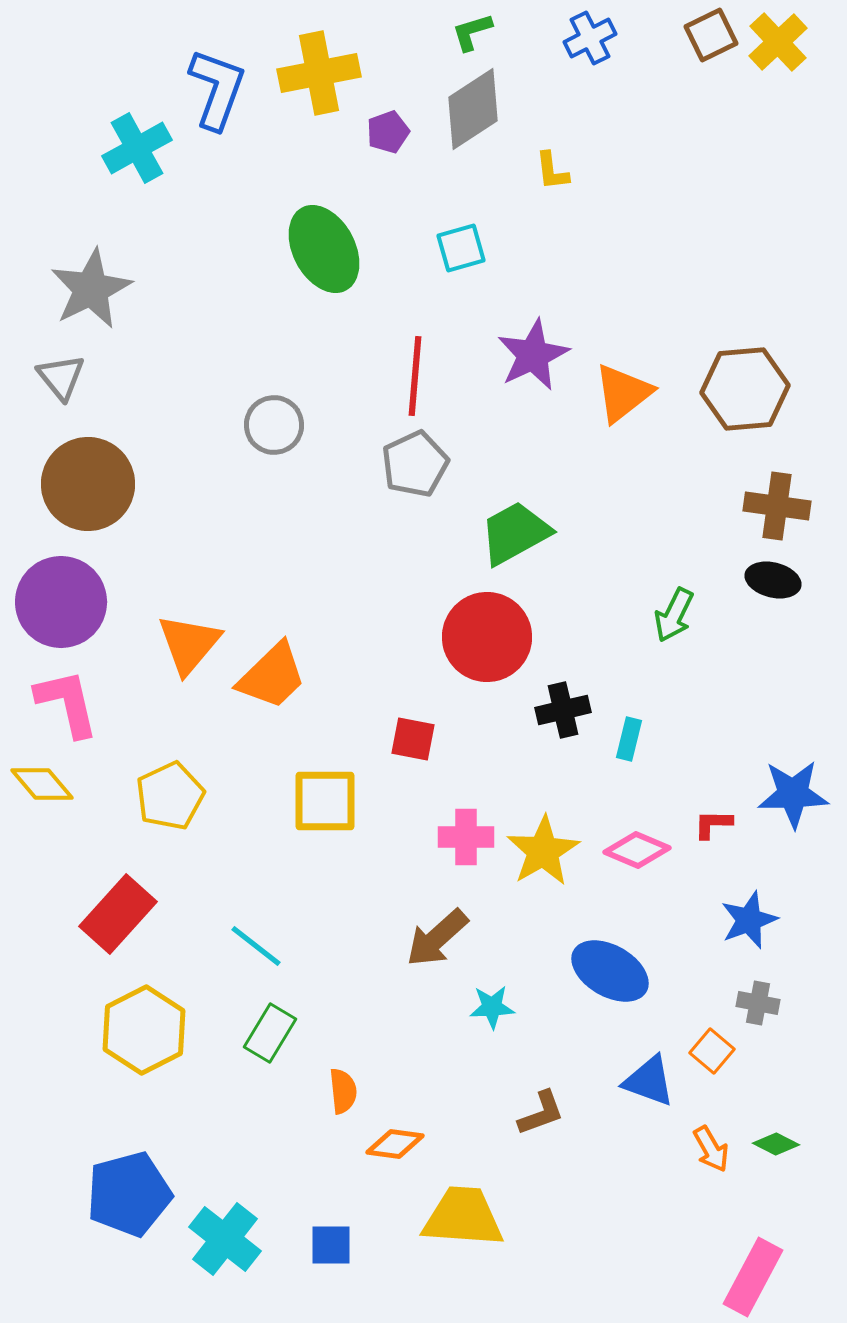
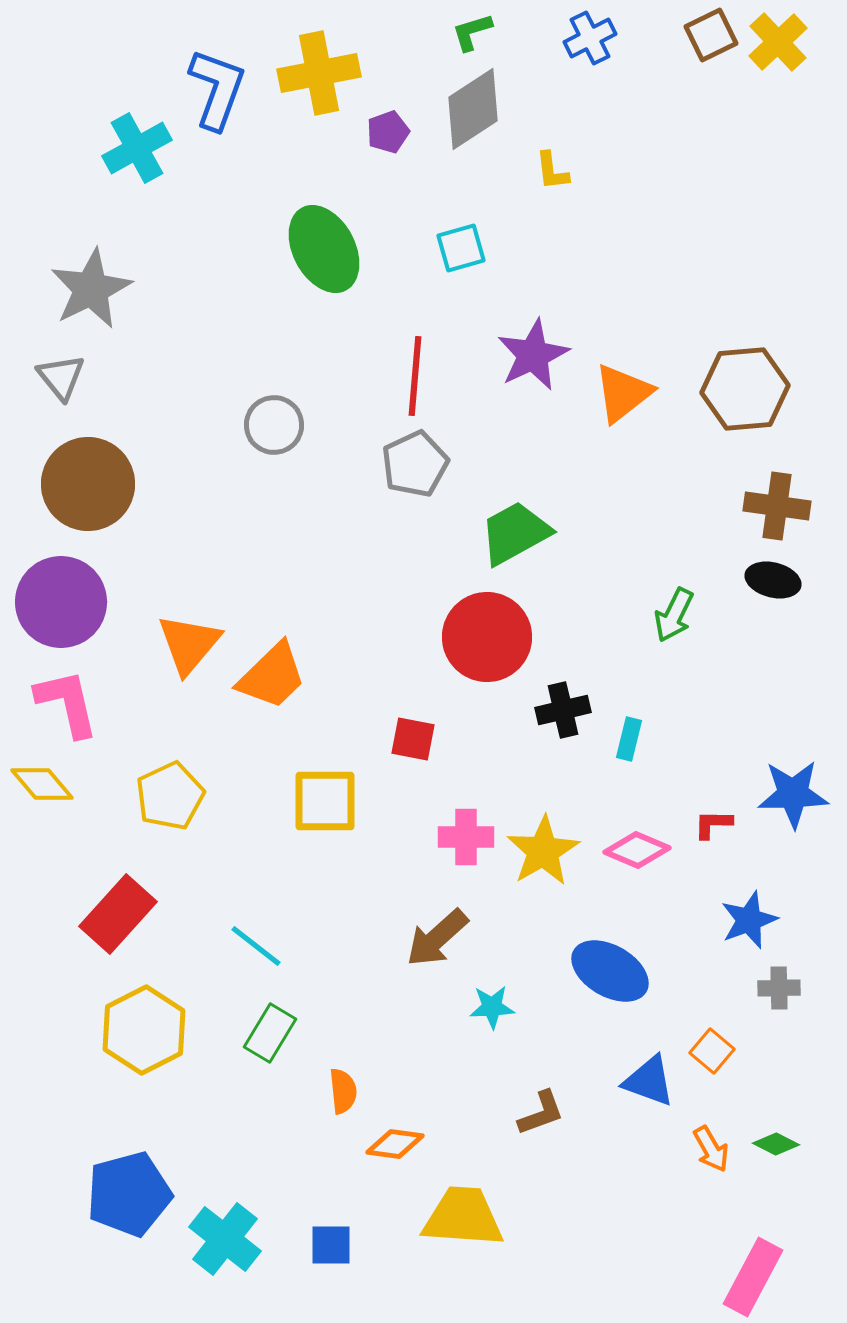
gray cross at (758, 1003): moved 21 px right, 15 px up; rotated 12 degrees counterclockwise
